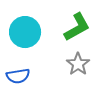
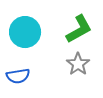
green L-shape: moved 2 px right, 2 px down
